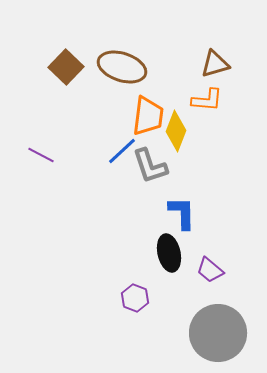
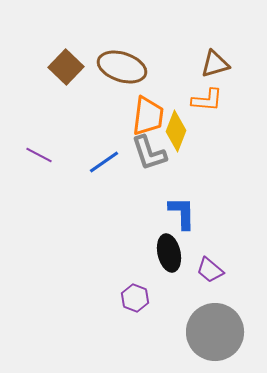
blue line: moved 18 px left, 11 px down; rotated 8 degrees clockwise
purple line: moved 2 px left
gray L-shape: moved 1 px left, 13 px up
gray circle: moved 3 px left, 1 px up
